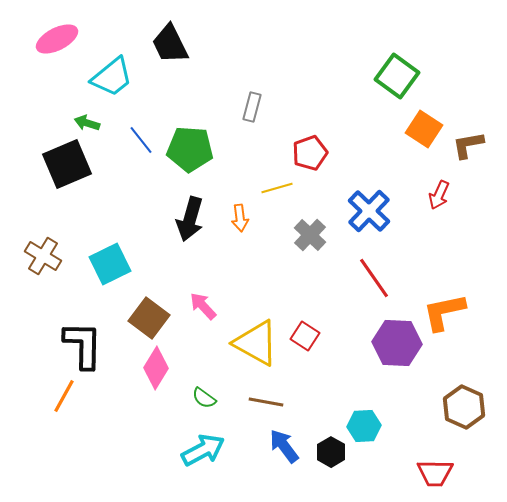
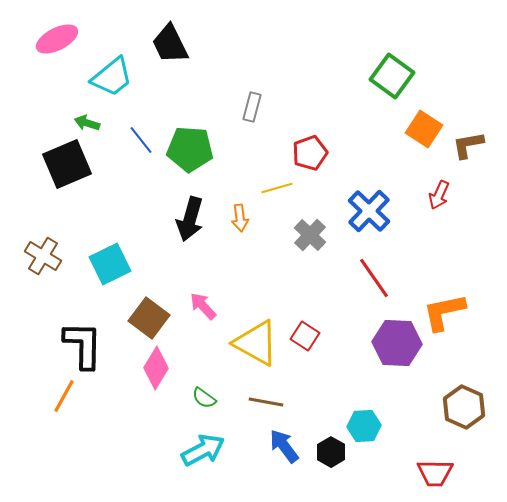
green square: moved 5 px left
